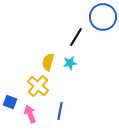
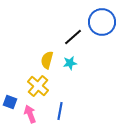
blue circle: moved 1 px left, 5 px down
black line: moved 3 px left; rotated 18 degrees clockwise
yellow semicircle: moved 1 px left, 2 px up
